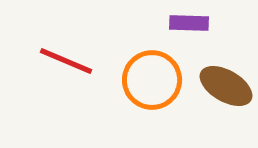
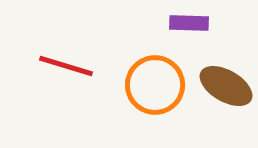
red line: moved 5 px down; rotated 6 degrees counterclockwise
orange circle: moved 3 px right, 5 px down
